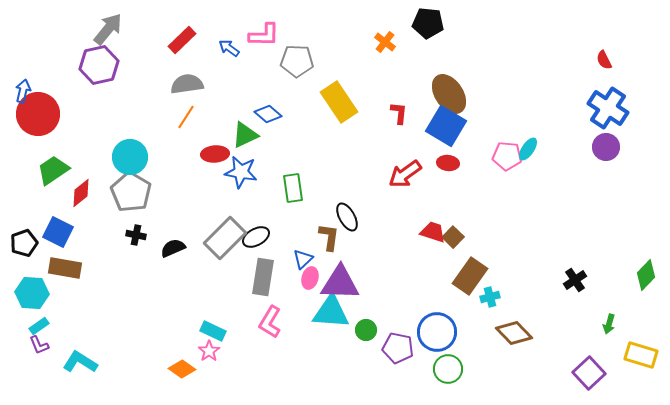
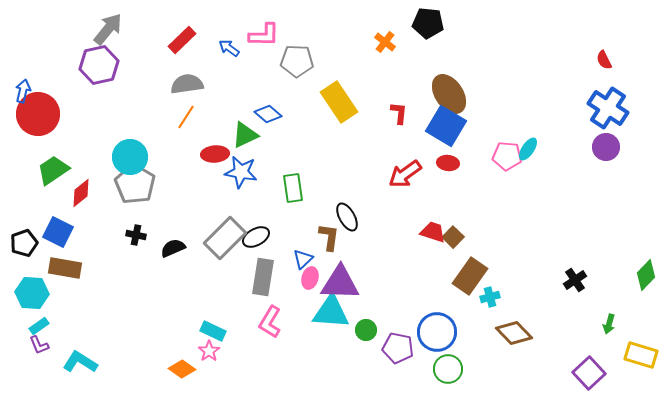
gray pentagon at (131, 192): moved 4 px right, 8 px up
